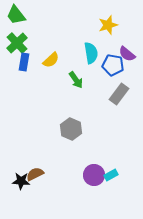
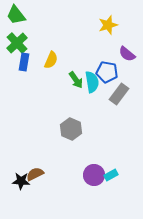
cyan semicircle: moved 1 px right, 29 px down
yellow semicircle: rotated 24 degrees counterclockwise
blue pentagon: moved 6 px left, 7 px down
